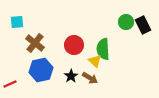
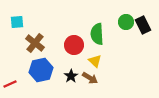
green semicircle: moved 6 px left, 15 px up
